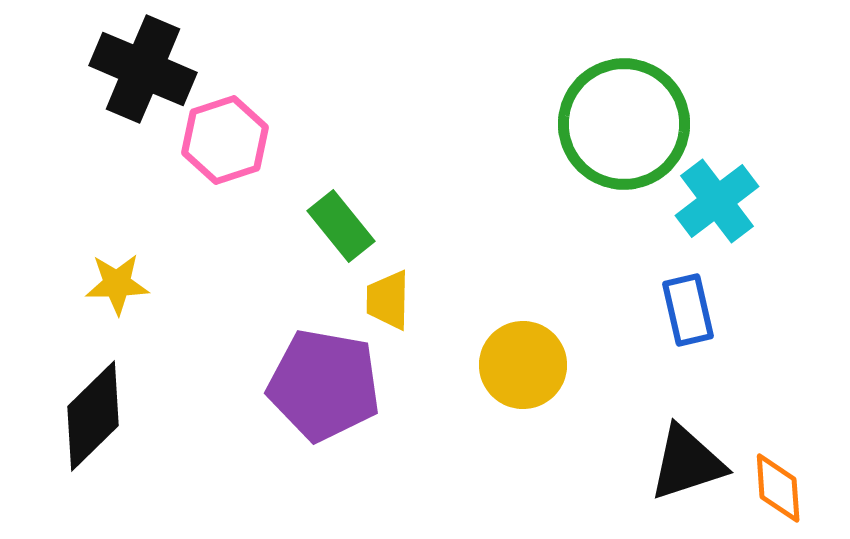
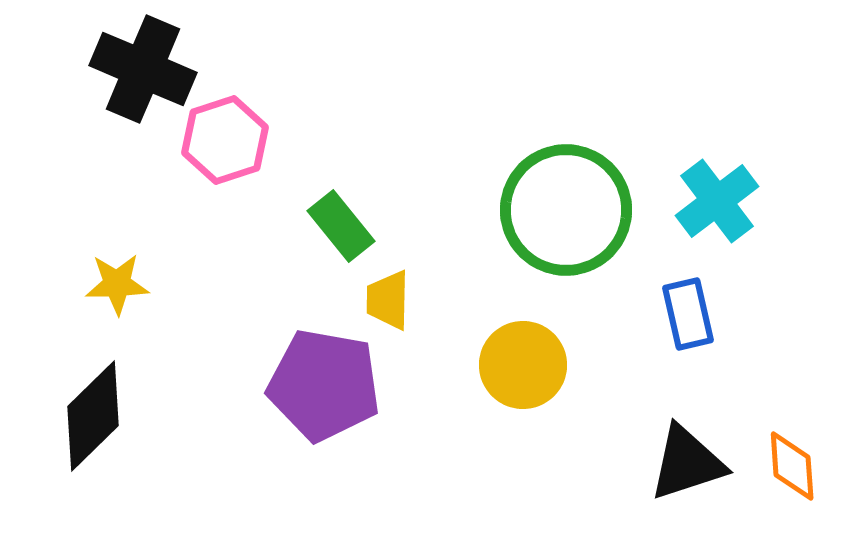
green circle: moved 58 px left, 86 px down
blue rectangle: moved 4 px down
orange diamond: moved 14 px right, 22 px up
